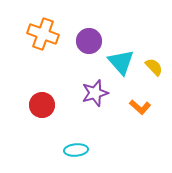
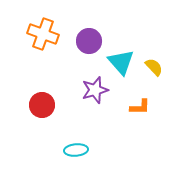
purple star: moved 3 px up
orange L-shape: rotated 40 degrees counterclockwise
